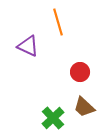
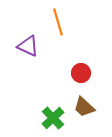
red circle: moved 1 px right, 1 px down
